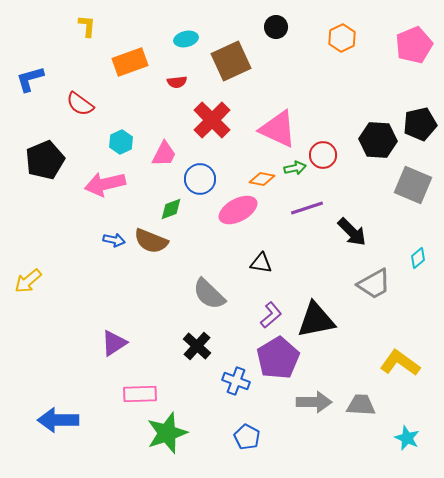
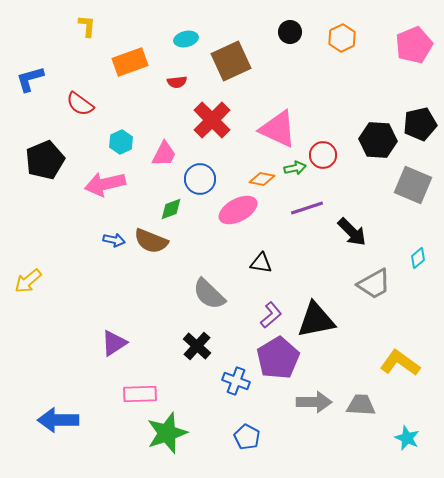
black circle at (276, 27): moved 14 px right, 5 px down
